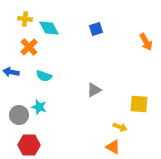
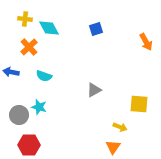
orange triangle: rotated 35 degrees clockwise
